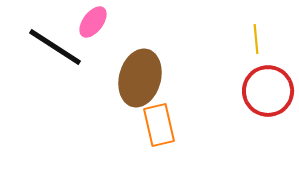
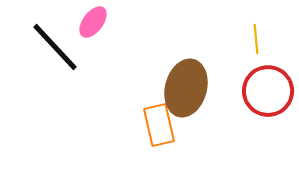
black line: rotated 14 degrees clockwise
brown ellipse: moved 46 px right, 10 px down
